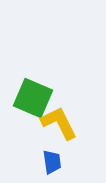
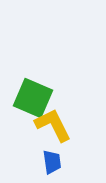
yellow L-shape: moved 6 px left, 2 px down
